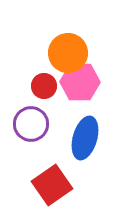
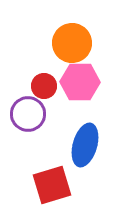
orange circle: moved 4 px right, 10 px up
purple circle: moved 3 px left, 10 px up
blue ellipse: moved 7 px down
red square: rotated 18 degrees clockwise
